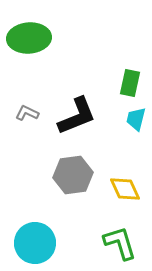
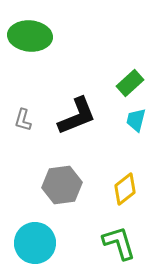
green ellipse: moved 1 px right, 2 px up; rotated 9 degrees clockwise
green rectangle: rotated 36 degrees clockwise
gray L-shape: moved 4 px left, 7 px down; rotated 100 degrees counterclockwise
cyan trapezoid: moved 1 px down
gray hexagon: moved 11 px left, 10 px down
yellow diamond: rotated 76 degrees clockwise
green L-shape: moved 1 px left
